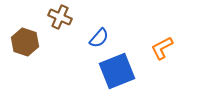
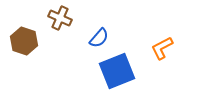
brown cross: moved 1 px down
brown hexagon: moved 1 px left, 1 px up
